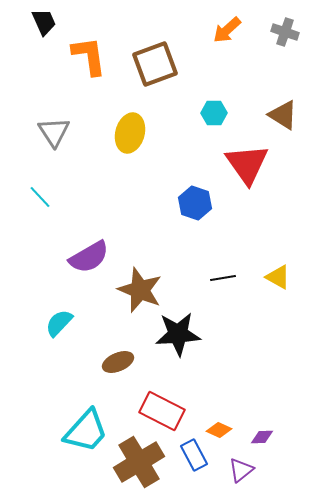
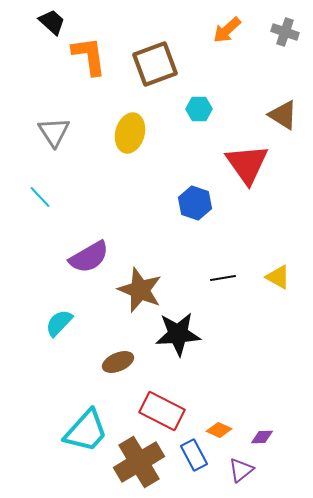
black trapezoid: moved 8 px right; rotated 24 degrees counterclockwise
cyan hexagon: moved 15 px left, 4 px up
